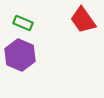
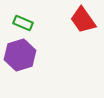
purple hexagon: rotated 20 degrees clockwise
